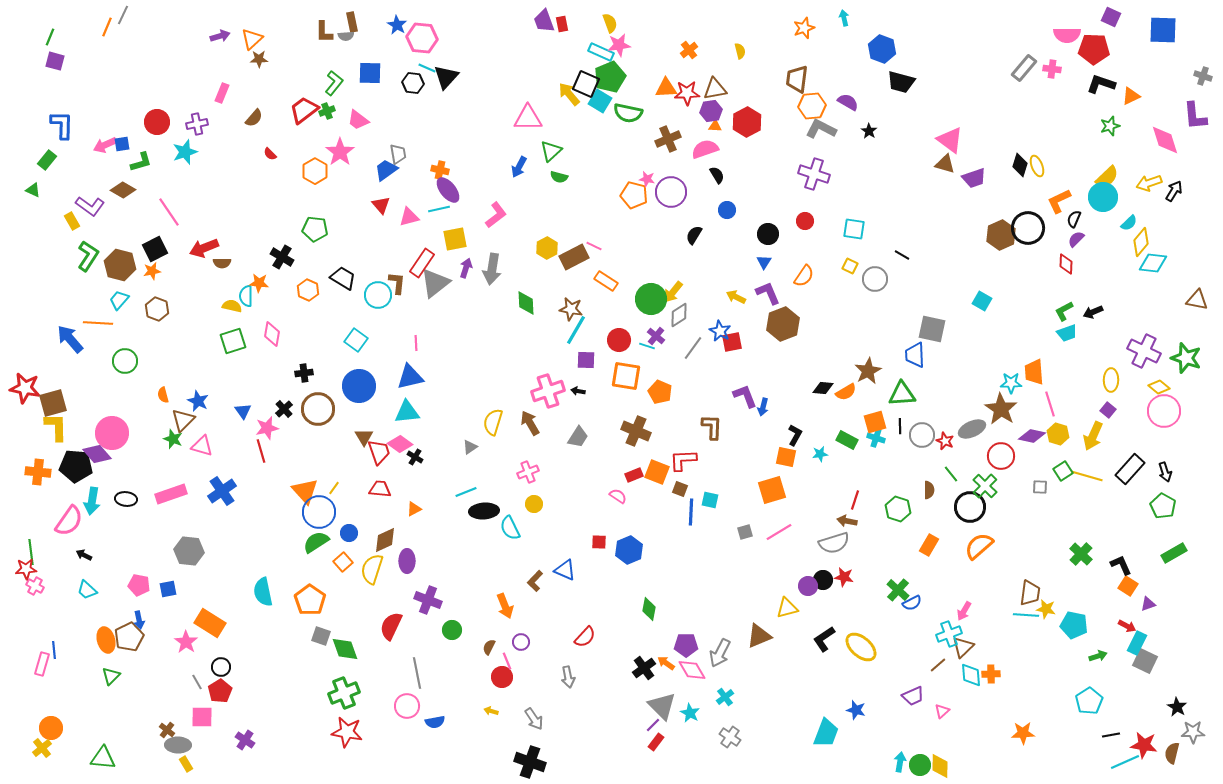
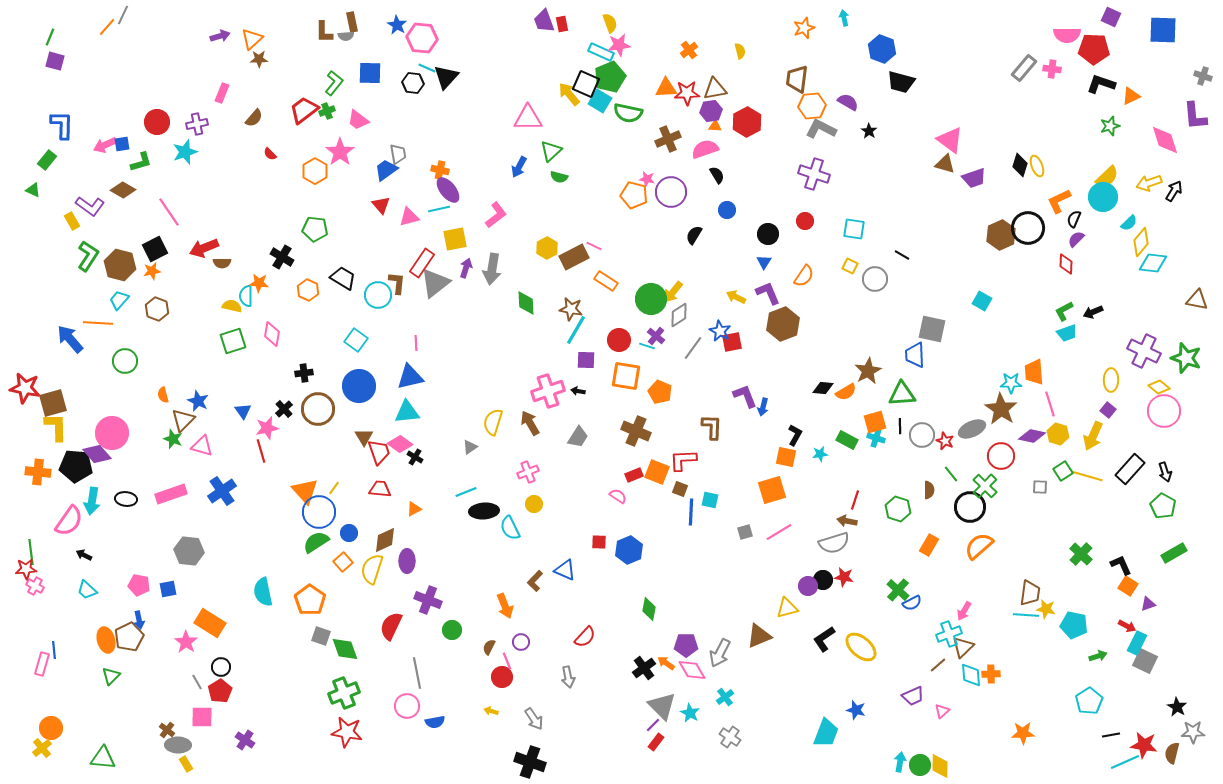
orange line at (107, 27): rotated 18 degrees clockwise
